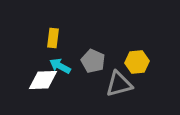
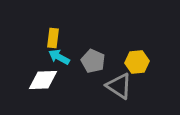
cyan arrow: moved 1 px left, 9 px up
gray triangle: moved 2 px down; rotated 48 degrees clockwise
